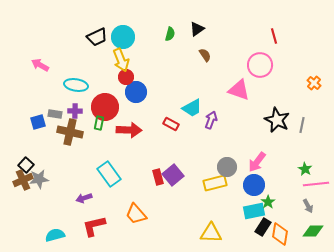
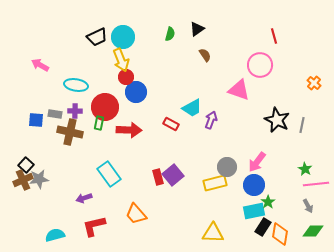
blue square at (38, 122): moved 2 px left, 2 px up; rotated 21 degrees clockwise
yellow triangle at (211, 233): moved 2 px right
